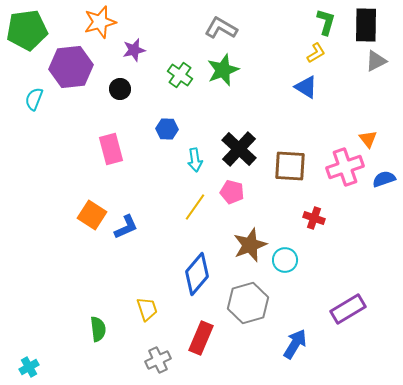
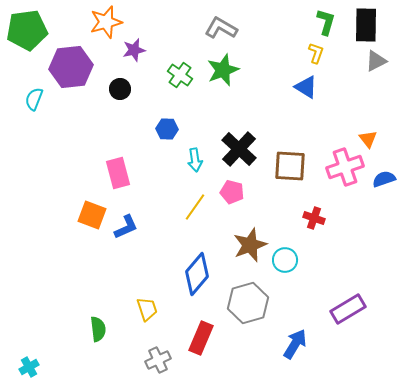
orange star: moved 6 px right
yellow L-shape: rotated 40 degrees counterclockwise
pink rectangle: moved 7 px right, 24 px down
orange square: rotated 12 degrees counterclockwise
